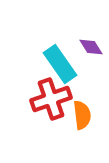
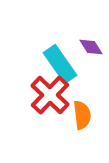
red cross: moved 1 px left, 4 px up; rotated 27 degrees counterclockwise
